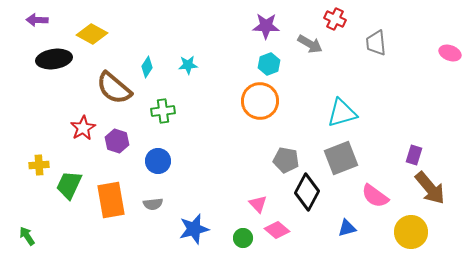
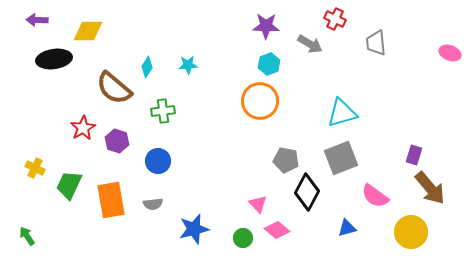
yellow diamond: moved 4 px left, 3 px up; rotated 28 degrees counterclockwise
yellow cross: moved 4 px left, 3 px down; rotated 30 degrees clockwise
